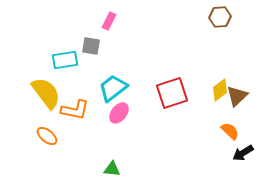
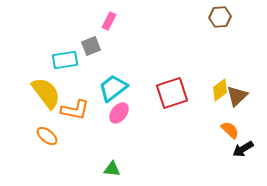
gray square: rotated 30 degrees counterclockwise
orange semicircle: moved 1 px up
black arrow: moved 4 px up
